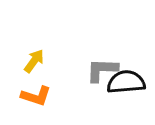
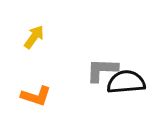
yellow arrow: moved 24 px up
